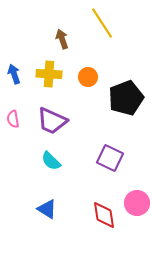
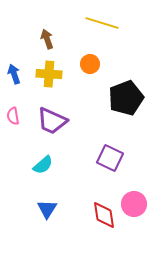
yellow line: rotated 40 degrees counterclockwise
brown arrow: moved 15 px left
orange circle: moved 2 px right, 13 px up
pink semicircle: moved 3 px up
cyan semicircle: moved 8 px left, 4 px down; rotated 85 degrees counterclockwise
pink circle: moved 3 px left, 1 px down
blue triangle: rotated 30 degrees clockwise
